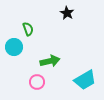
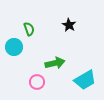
black star: moved 2 px right, 12 px down
green semicircle: moved 1 px right
green arrow: moved 5 px right, 2 px down
